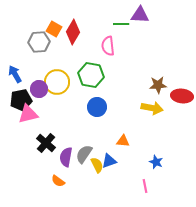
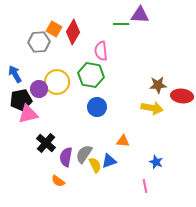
pink semicircle: moved 7 px left, 5 px down
yellow semicircle: moved 2 px left
